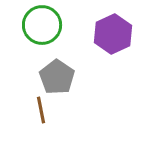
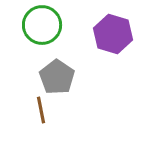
purple hexagon: rotated 18 degrees counterclockwise
